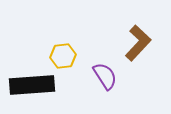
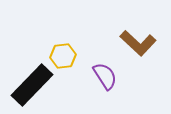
brown L-shape: rotated 90 degrees clockwise
black rectangle: rotated 42 degrees counterclockwise
